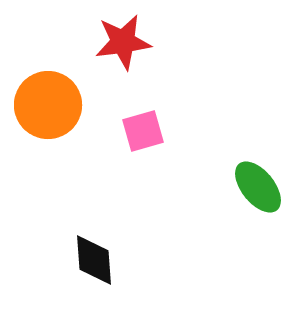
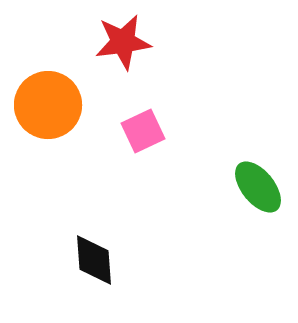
pink square: rotated 9 degrees counterclockwise
